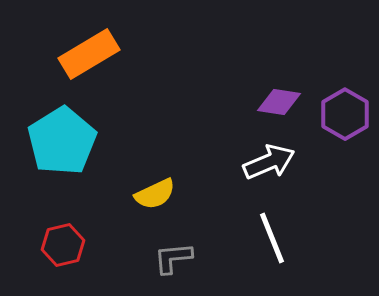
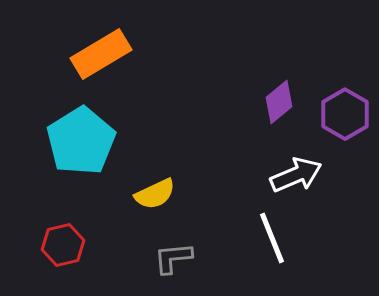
orange rectangle: moved 12 px right
purple diamond: rotated 48 degrees counterclockwise
cyan pentagon: moved 19 px right
white arrow: moved 27 px right, 13 px down
